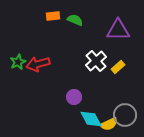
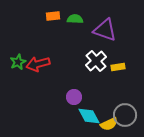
green semicircle: moved 1 px up; rotated 21 degrees counterclockwise
purple triangle: moved 13 px left; rotated 20 degrees clockwise
yellow rectangle: rotated 32 degrees clockwise
cyan diamond: moved 2 px left, 3 px up
